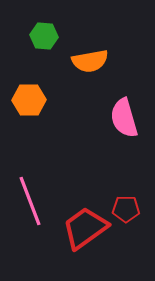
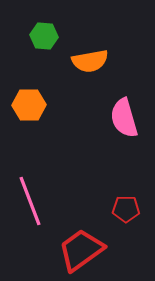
orange hexagon: moved 5 px down
red trapezoid: moved 4 px left, 22 px down
